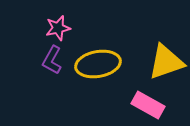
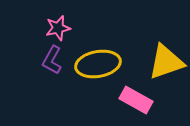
pink rectangle: moved 12 px left, 5 px up
